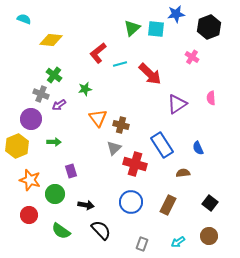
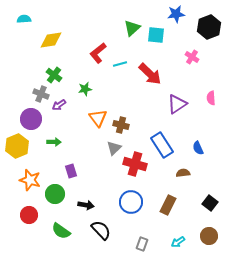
cyan semicircle: rotated 24 degrees counterclockwise
cyan square: moved 6 px down
yellow diamond: rotated 15 degrees counterclockwise
